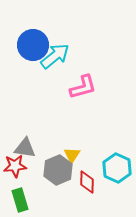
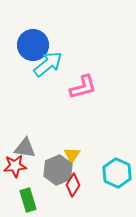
cyan arrow: moved 7 px left, 8 px down
cyan hexagon: moved 5 px down
red diamond: moved 14 px left, 3 px down; rotated 30 degrees clockwise
green rectangle: moved 8 px right
